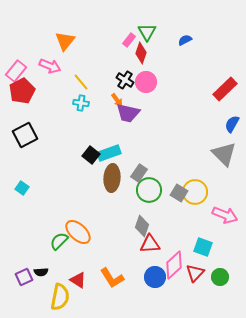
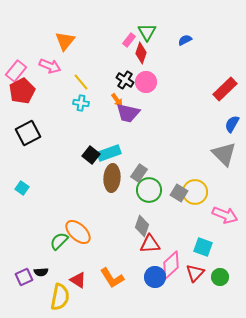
black square at (25, 135): moved 3 px right, 2 px up
pink diamond at (174, 265): moved 3 px left
